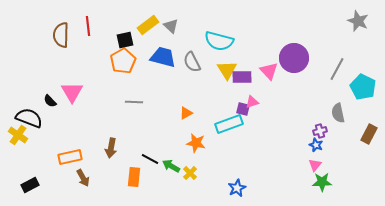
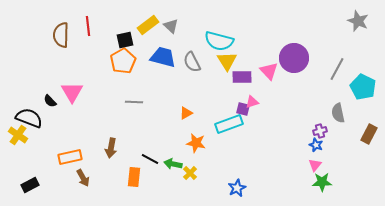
yellow triangle at (227, 70): moved 9 px up
green arrow at (171, 166): moved 2 px right, 2 px up; rotated 18 degrees counterclockwise
